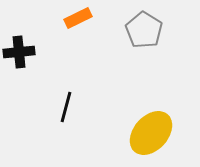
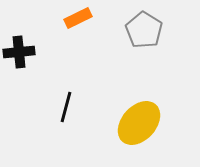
yellow ellipse: moved 12 px left, 10 px up
